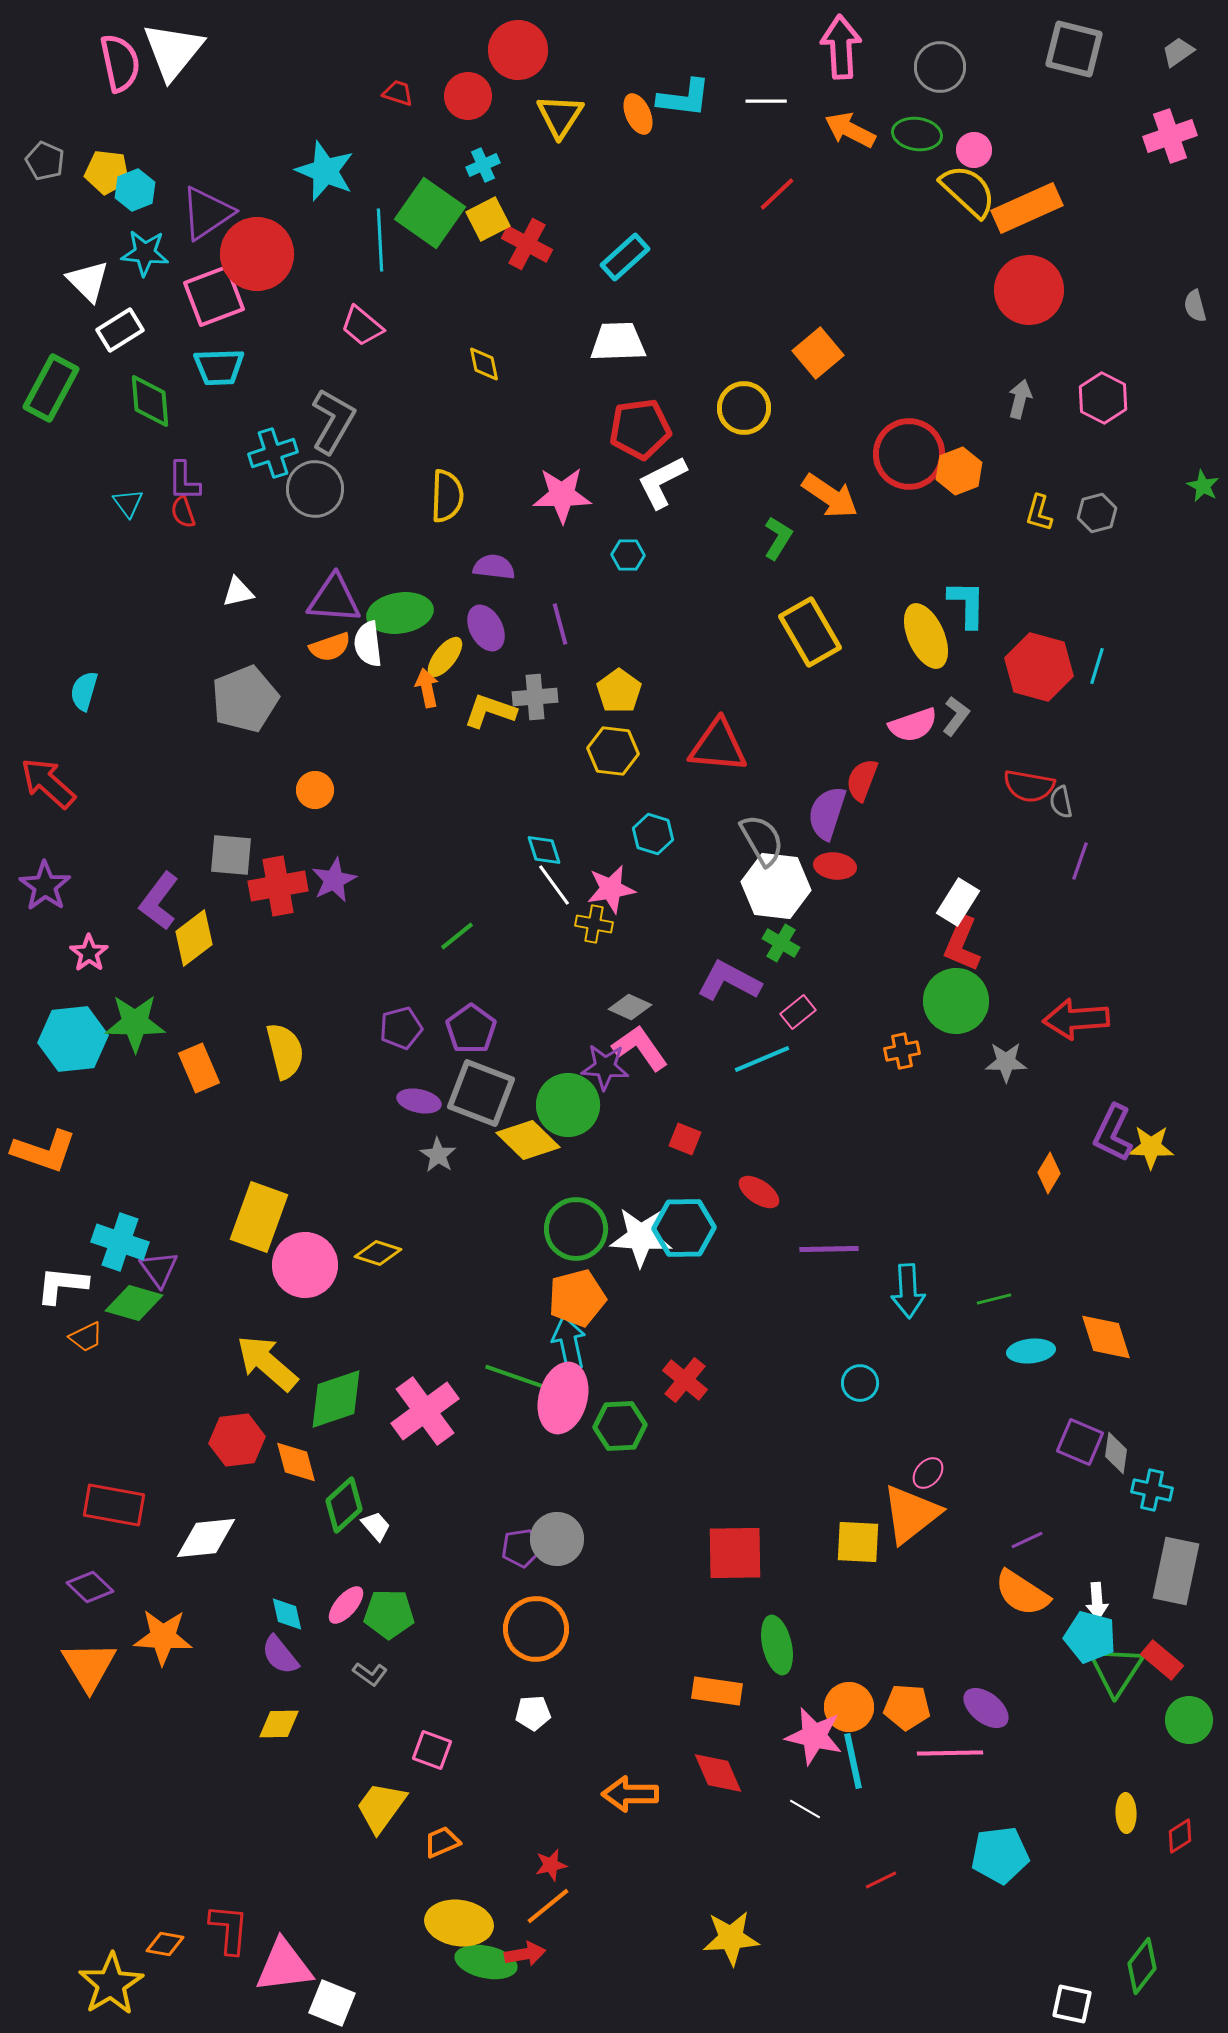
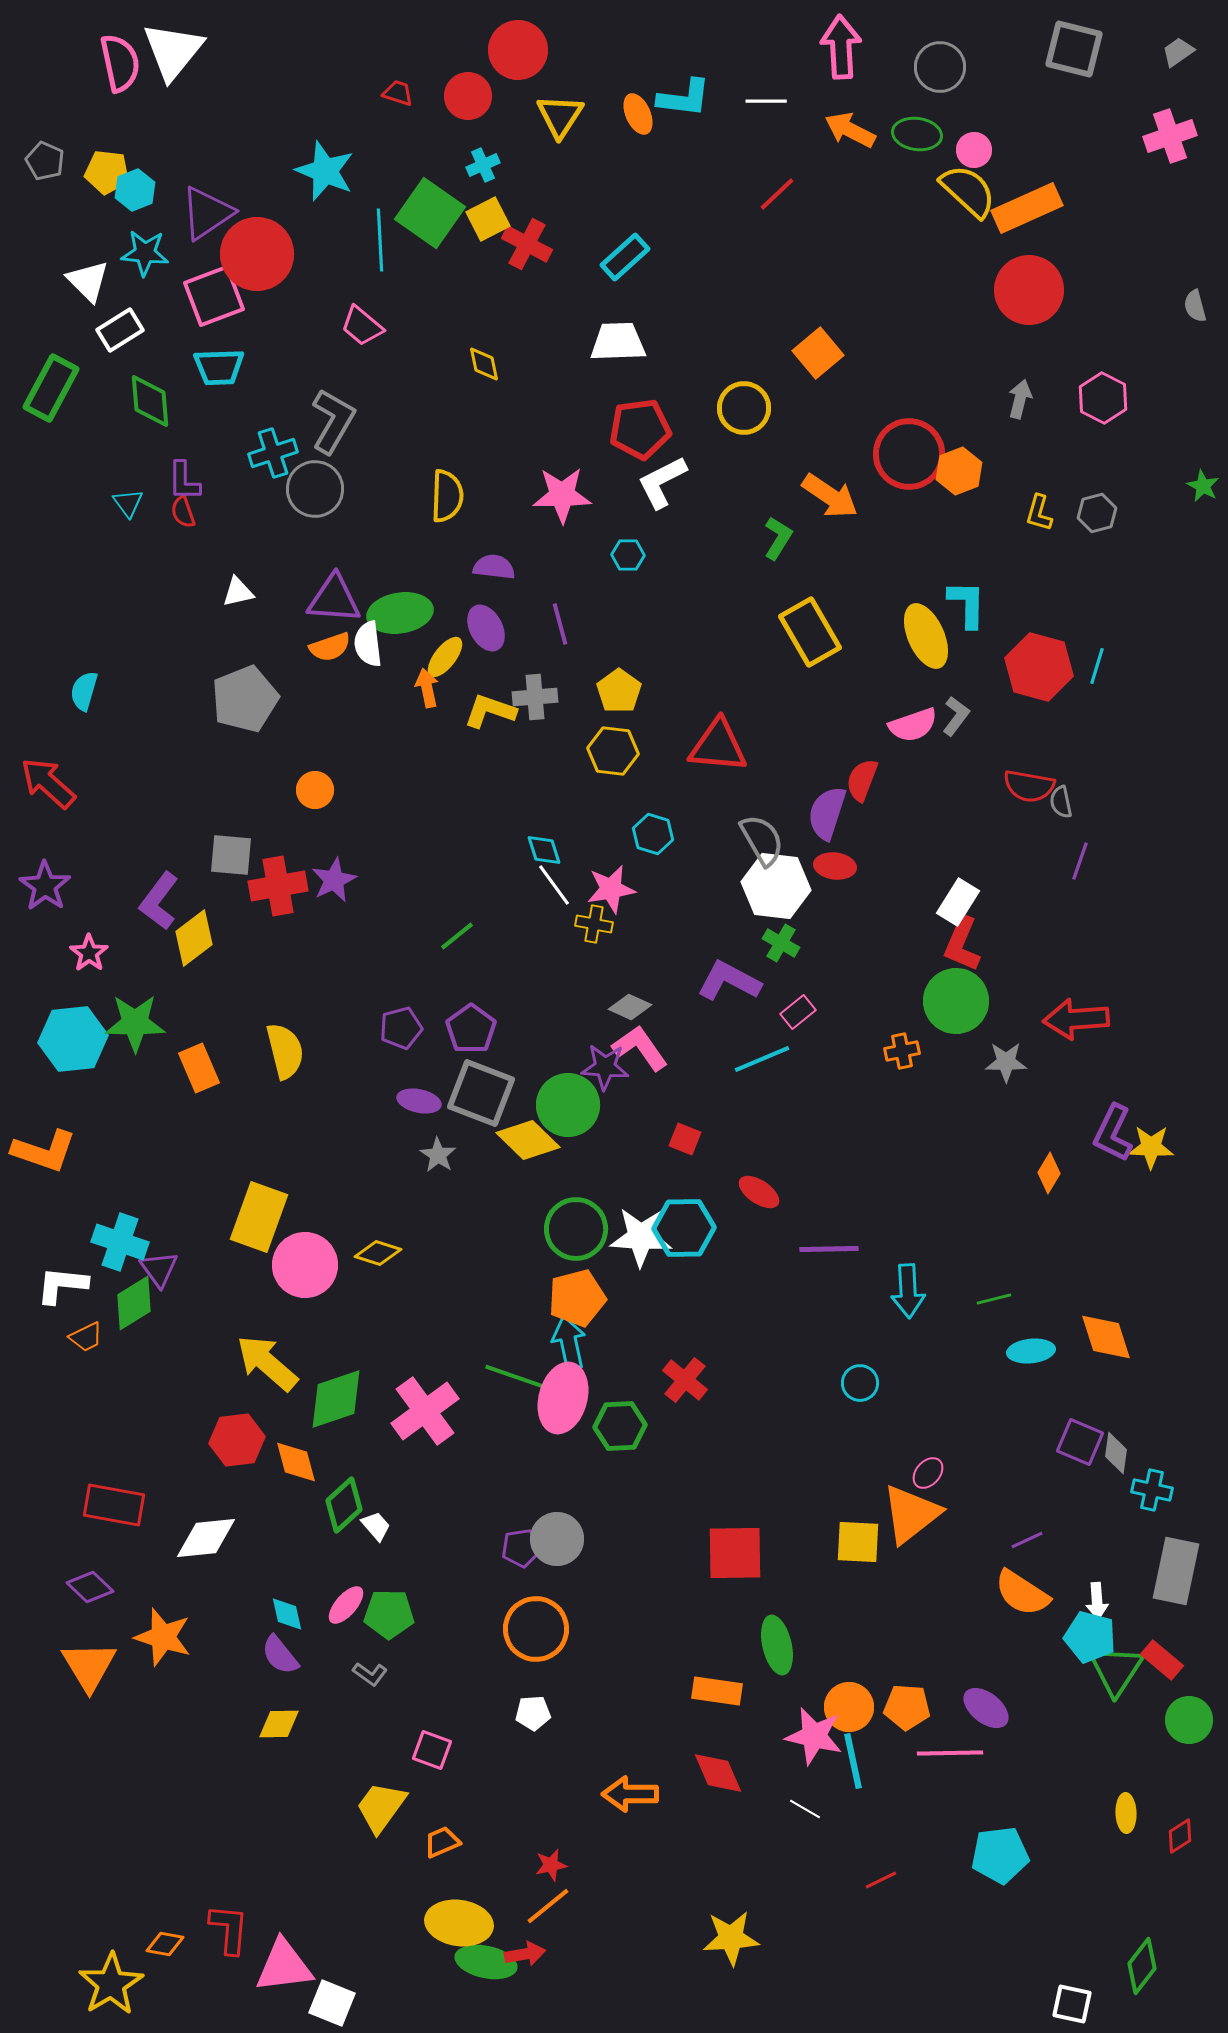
green diamond at (134, 1303): rotated 48 degrees counterclockwise
orange star at (163, 1637): rotated 14 degrees clockwise
